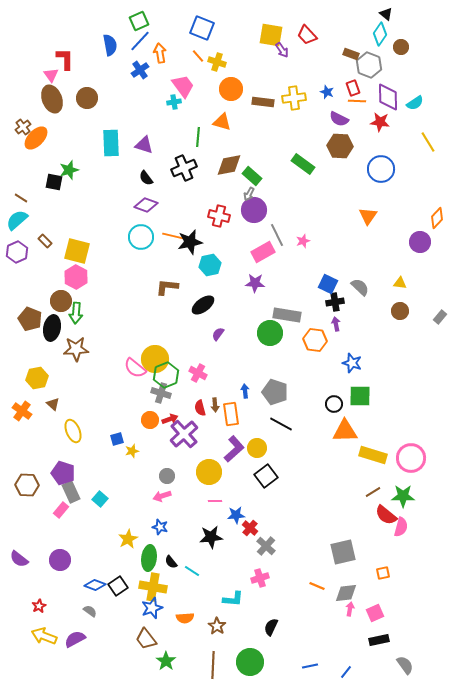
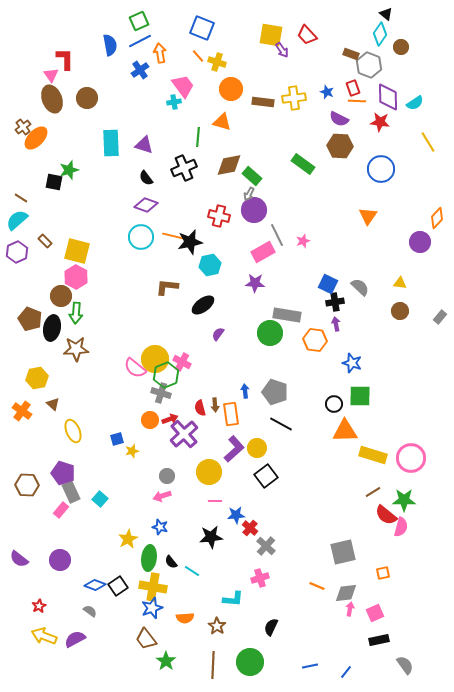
blue line at (140, 41): rotated 20 degrees clockwise
brown circle at (61, 301): moved 5 px up
pink cross at (198, 373): moved 16 px left, 11 px up
green star at (403, 496): moved 1 px right, 4 px down
